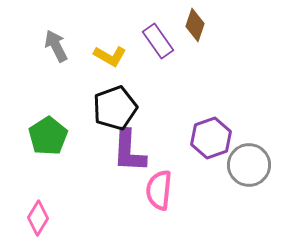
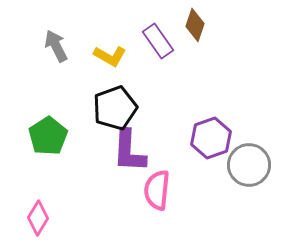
pink semicircle: moved 2 px left
